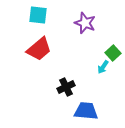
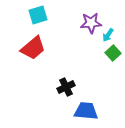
cyan square: rotated 24 degrees counterclockwise
purple star: moved 6 px right; rotated 25 degrees counterclockwise
red trapezoid: moved 6 px left, 1 px up
cyan arrow: moved 5 px right, 32 px up
